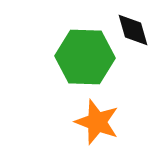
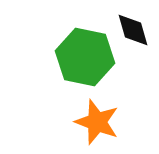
green hexagon: rotated 10 degrees clockwise
